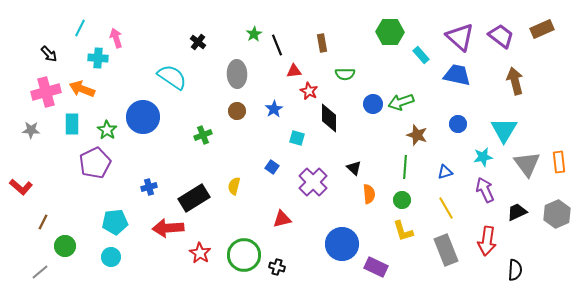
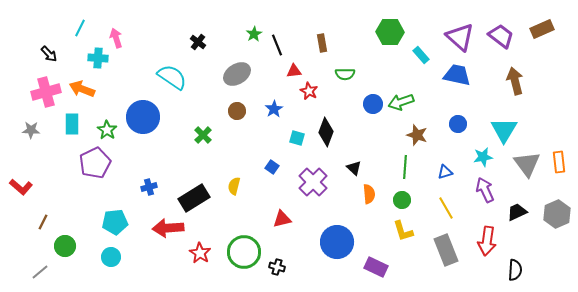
gray ellipse at (237, 74): rotated 60 degrees clockwise
black diamond at (329, 118): moved 3 px left, 14 px down; rotated 20 degrees clockwise
green cross at (203, 135): rotated 24 degrees counterclockwise
blue circle at (342, 244): moved 5 px left, 2 px up
green circle at (244, 255): moved 3 px up
